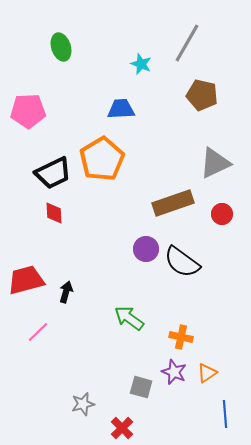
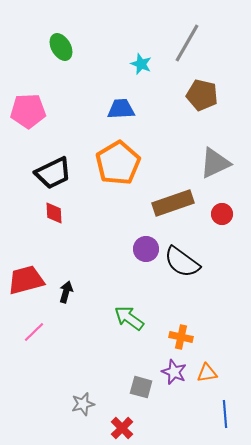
green ellipse: rotated 12 degrees counterclockwise
orange pentagon: moved 16 px right, 4 px down
pink line: moved 4 px left
orange triangle: rotated 25 degrees clockwise
